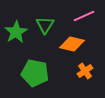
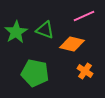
green triangle: moved 5 px down; rotated 42 degrees counterclockwise
orange cross: rotated 21 degrees counterclockwise
